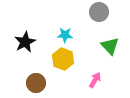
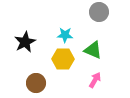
green triangle: moved 17 px left, 4 px down; rotated 24 degrees counterclockwise
yellow hexagon: rotated 20 degrees counterclockwise
